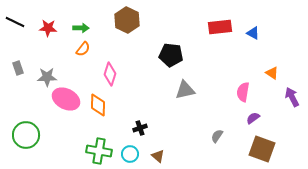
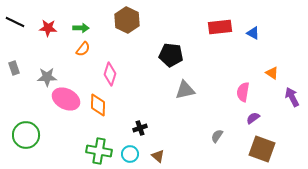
gray rectangle: moved 4 px left
